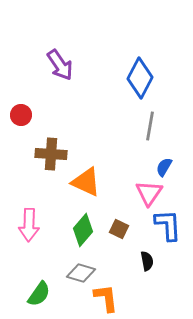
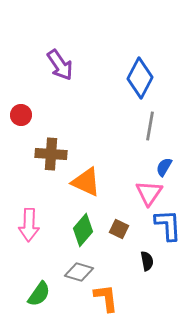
gray diamond: moved 2 px left, 1 px up
